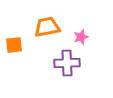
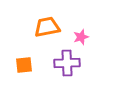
orange square: moved 10 px right, 20 px down
